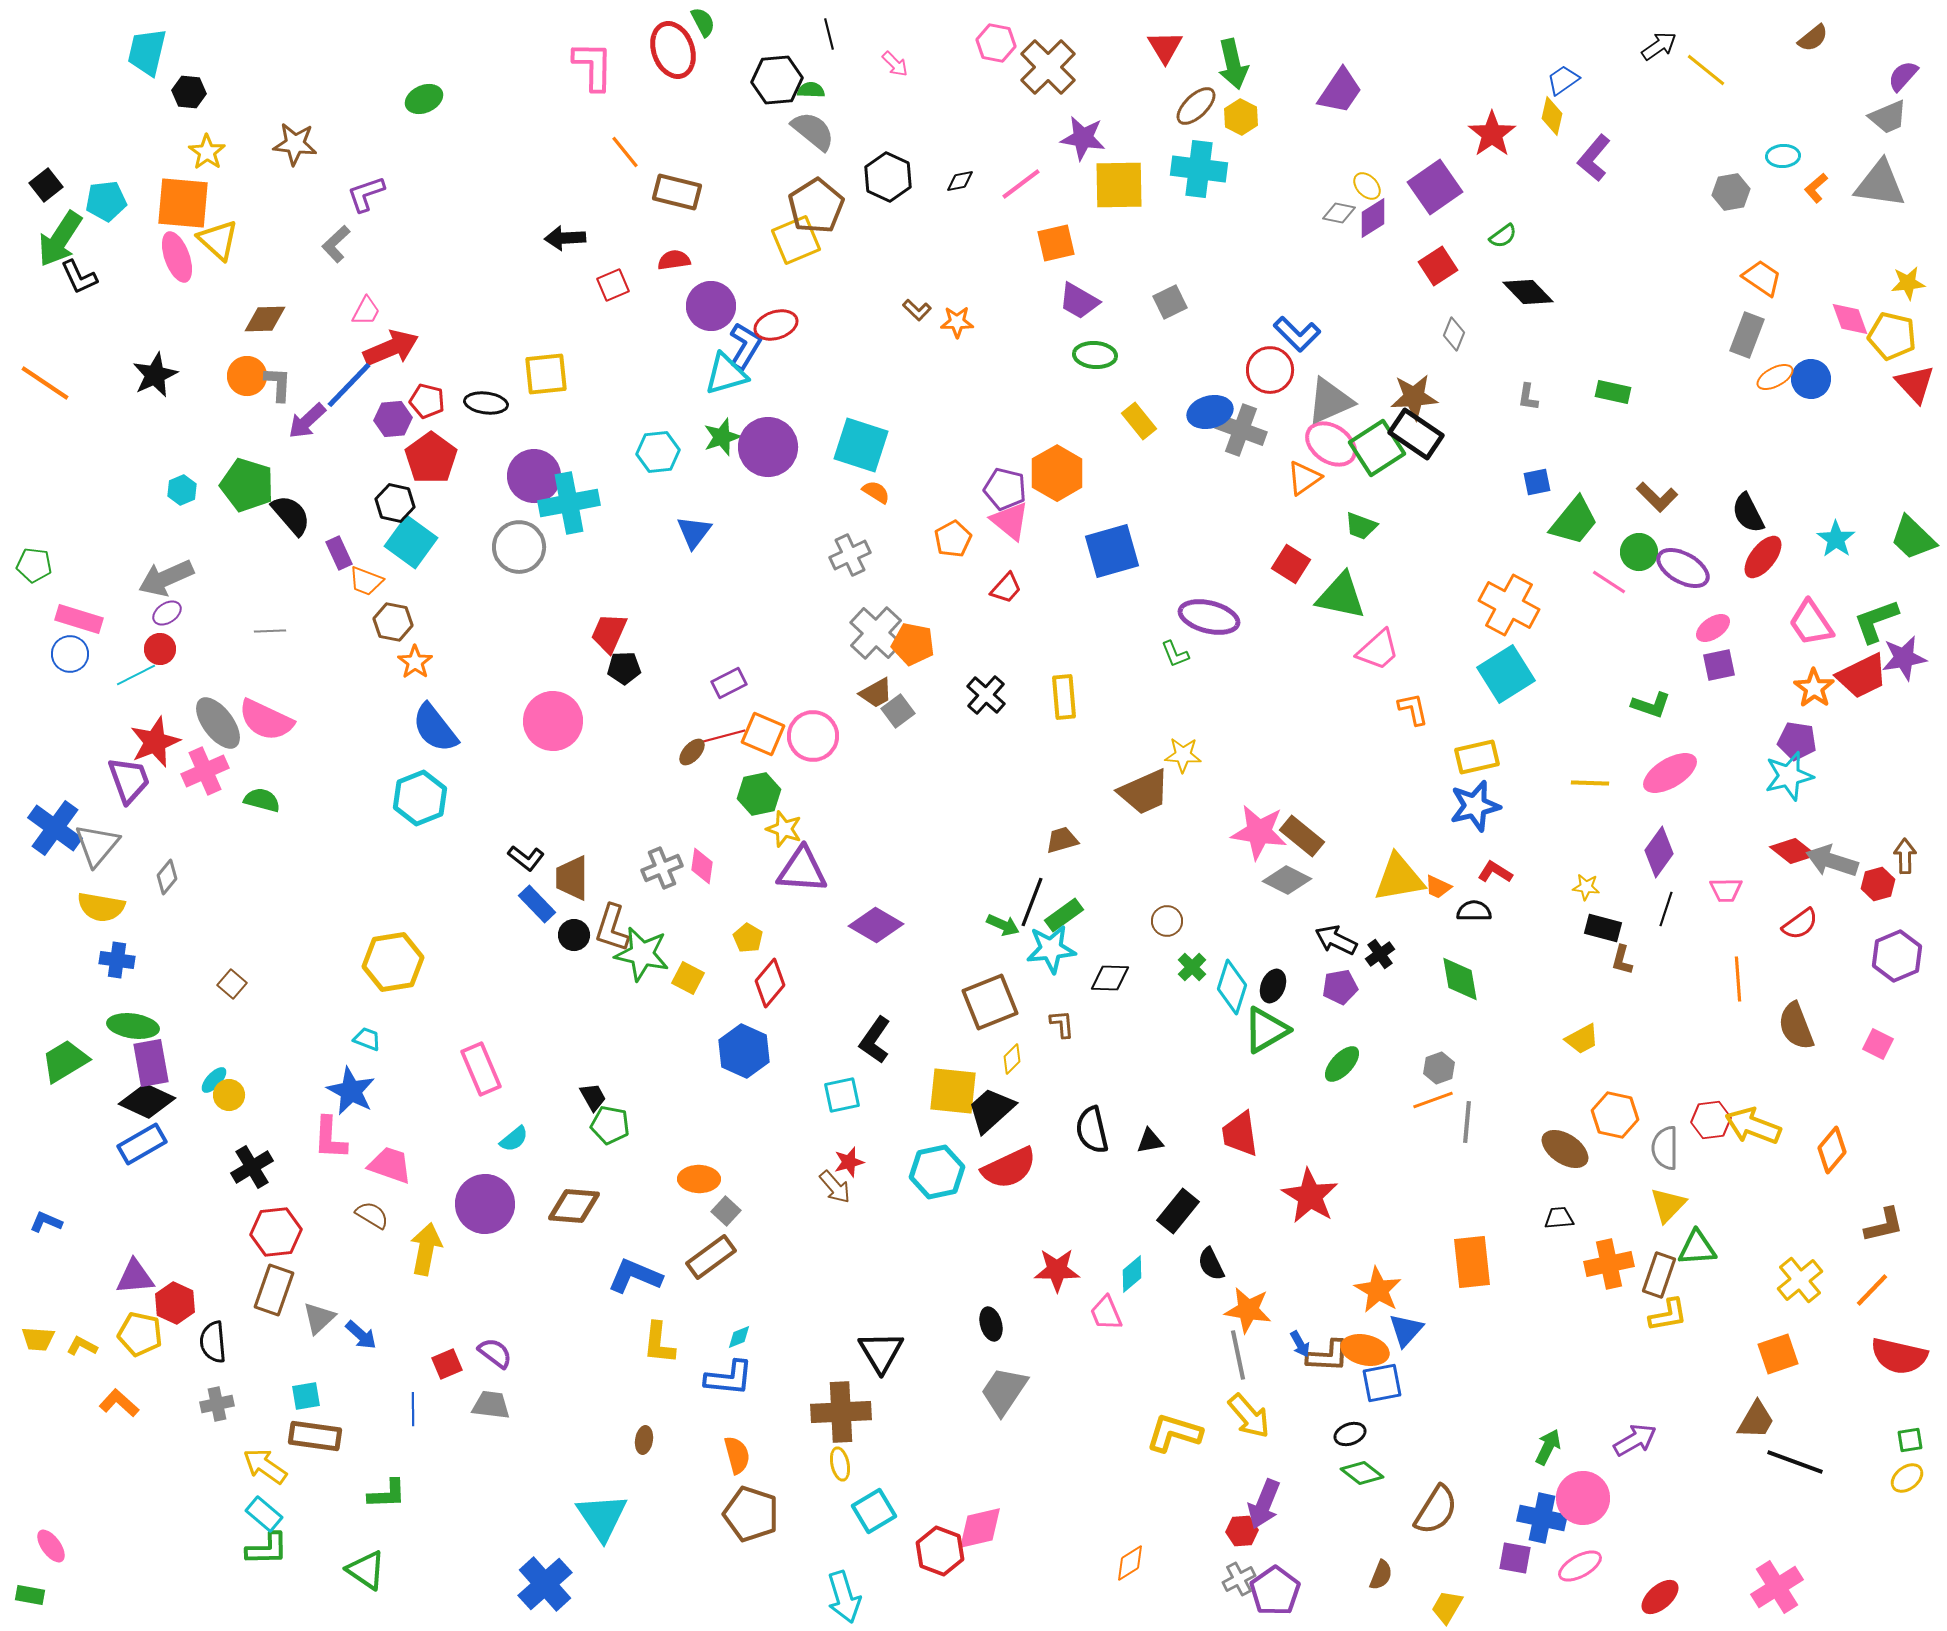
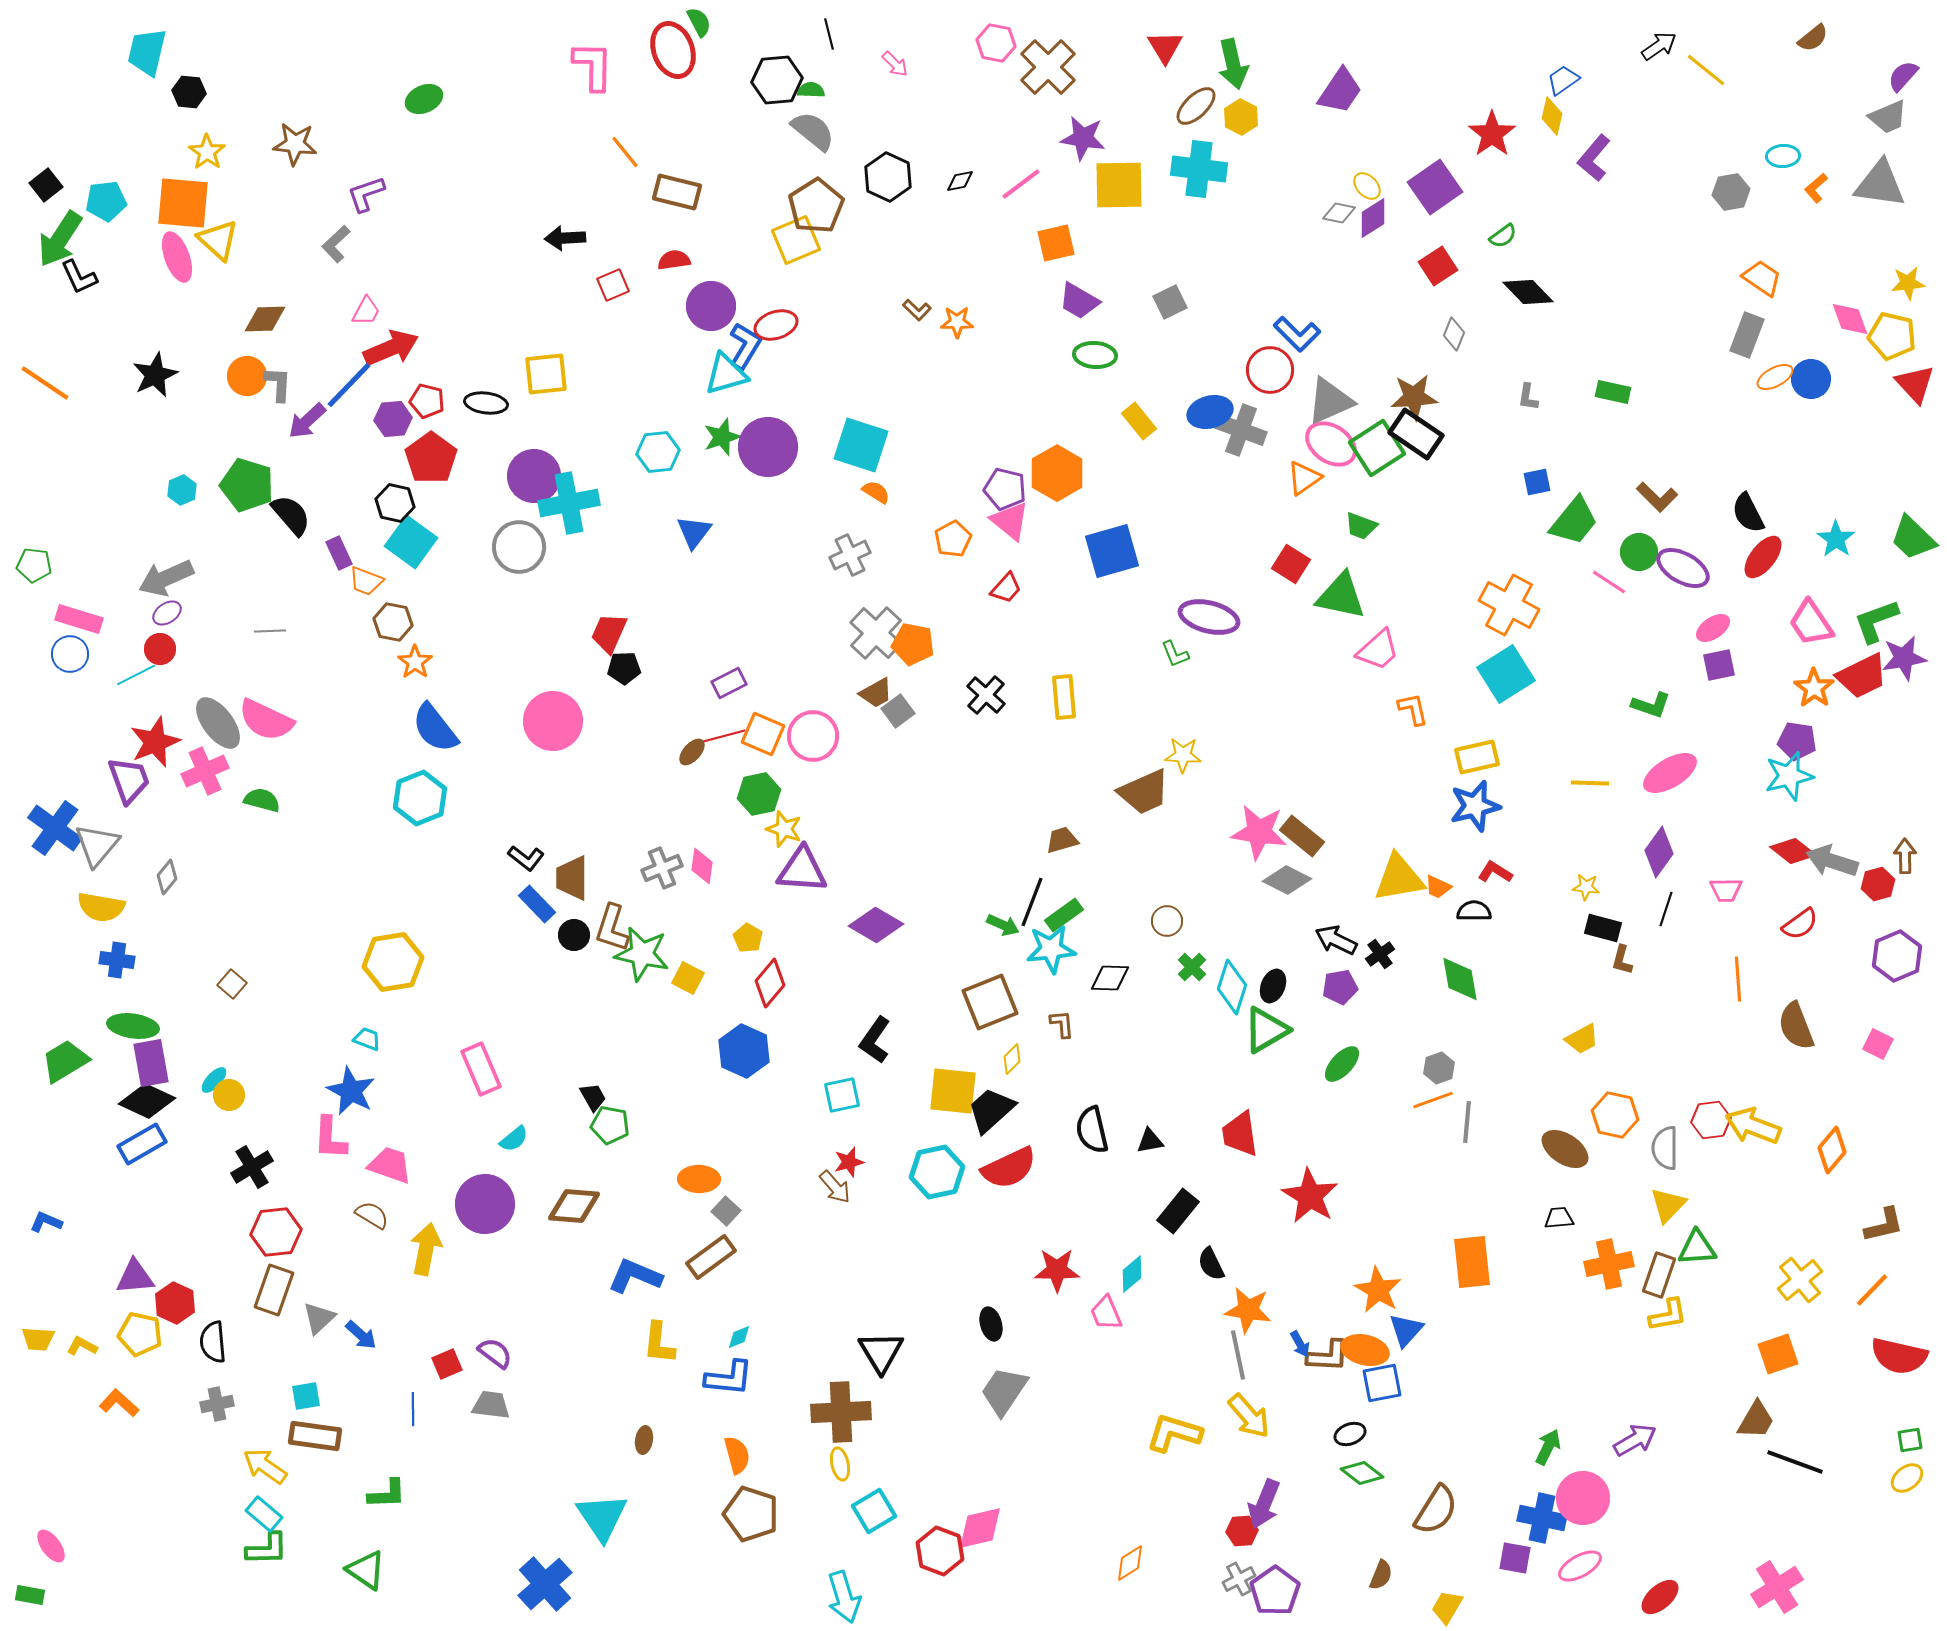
green semicircle at (703, 22): moved 4 px left
